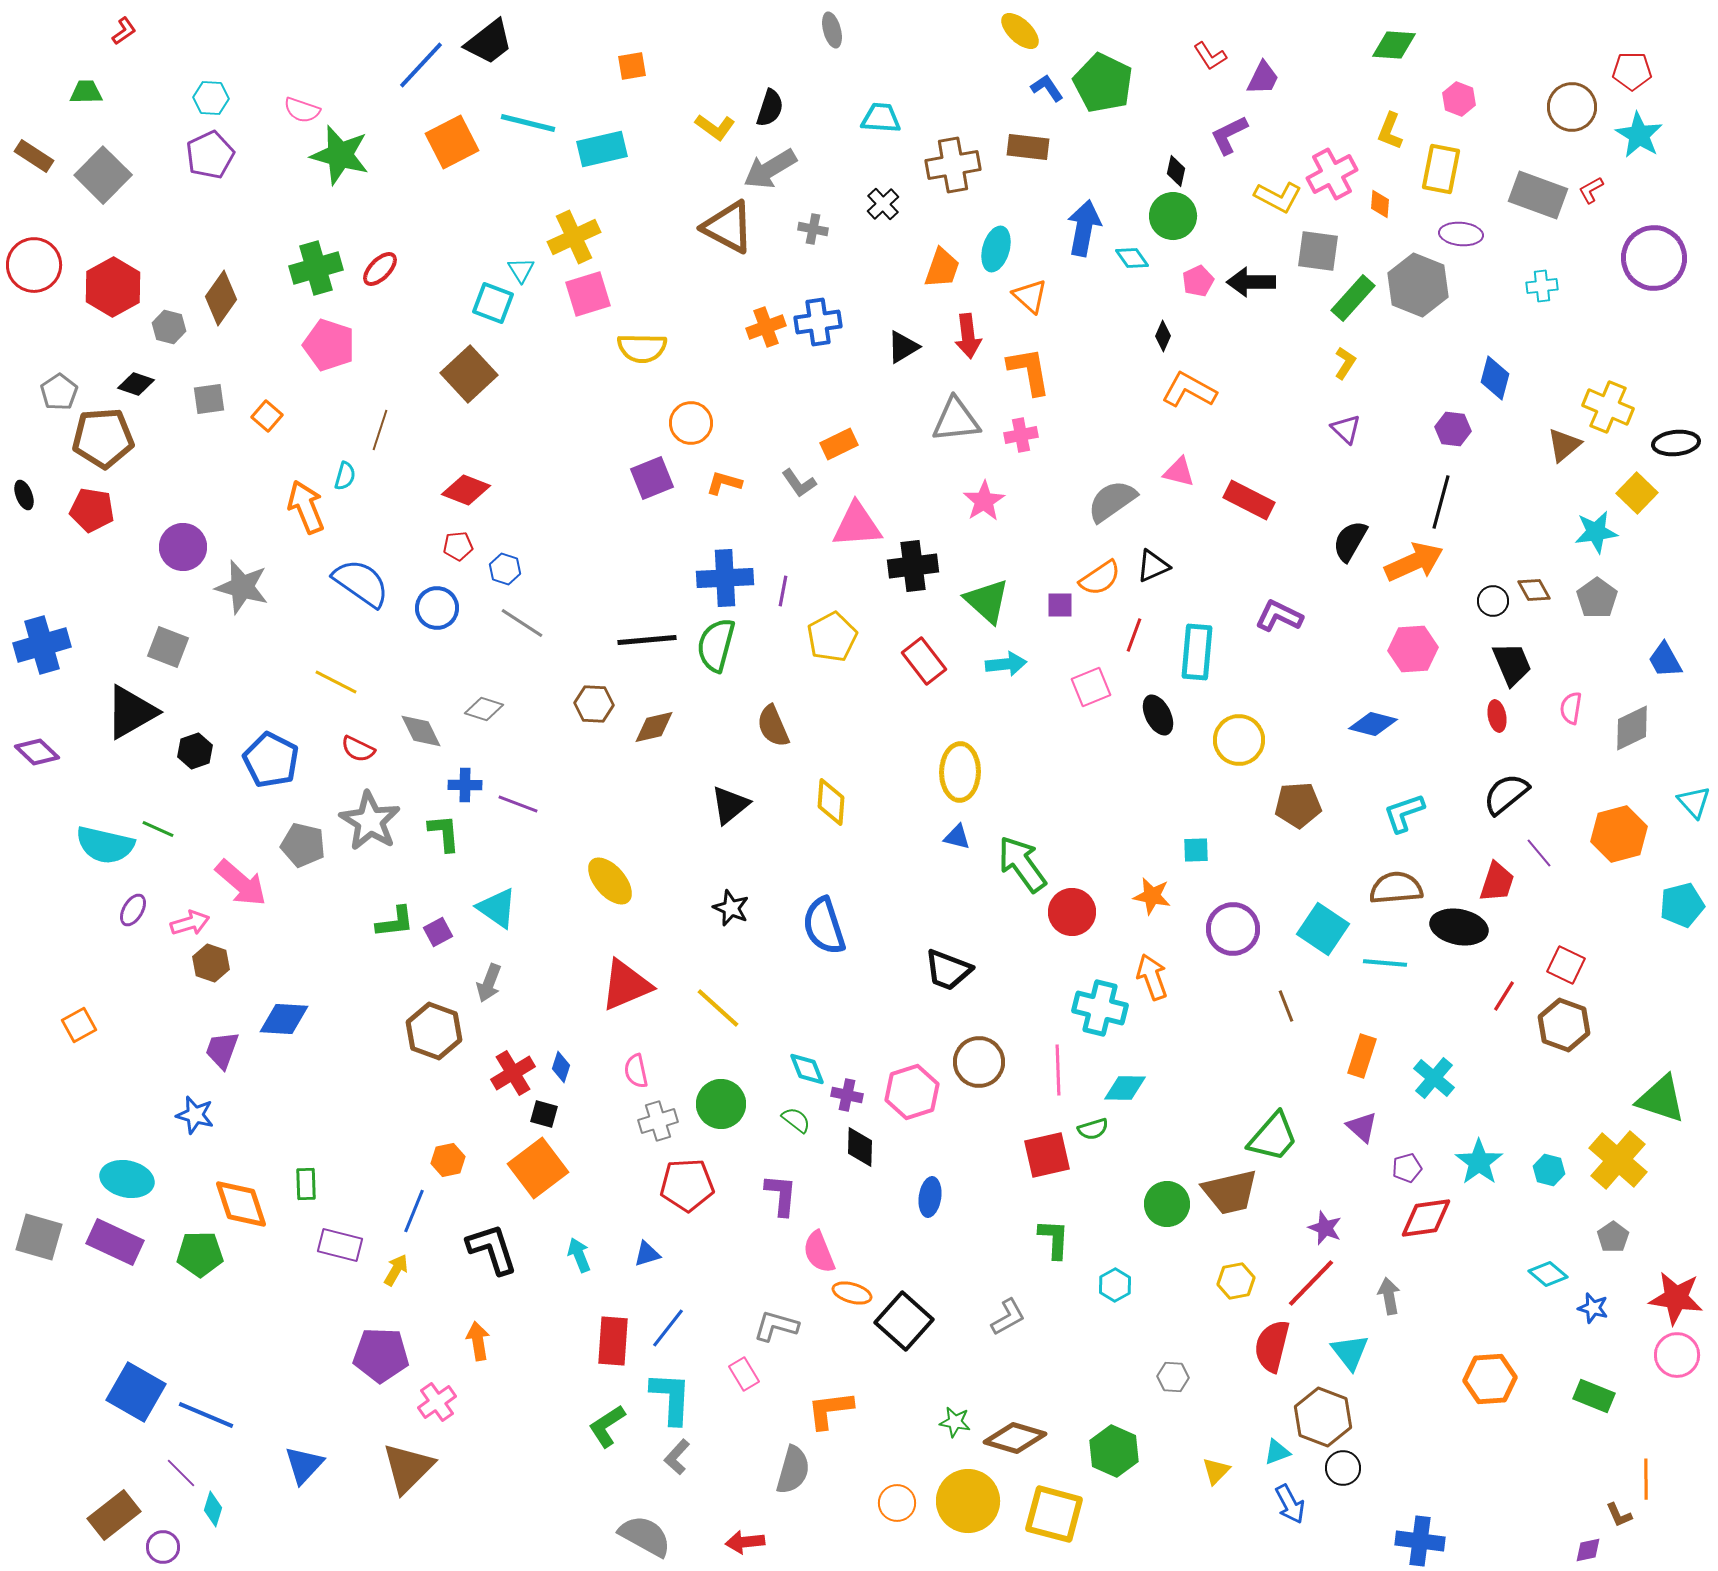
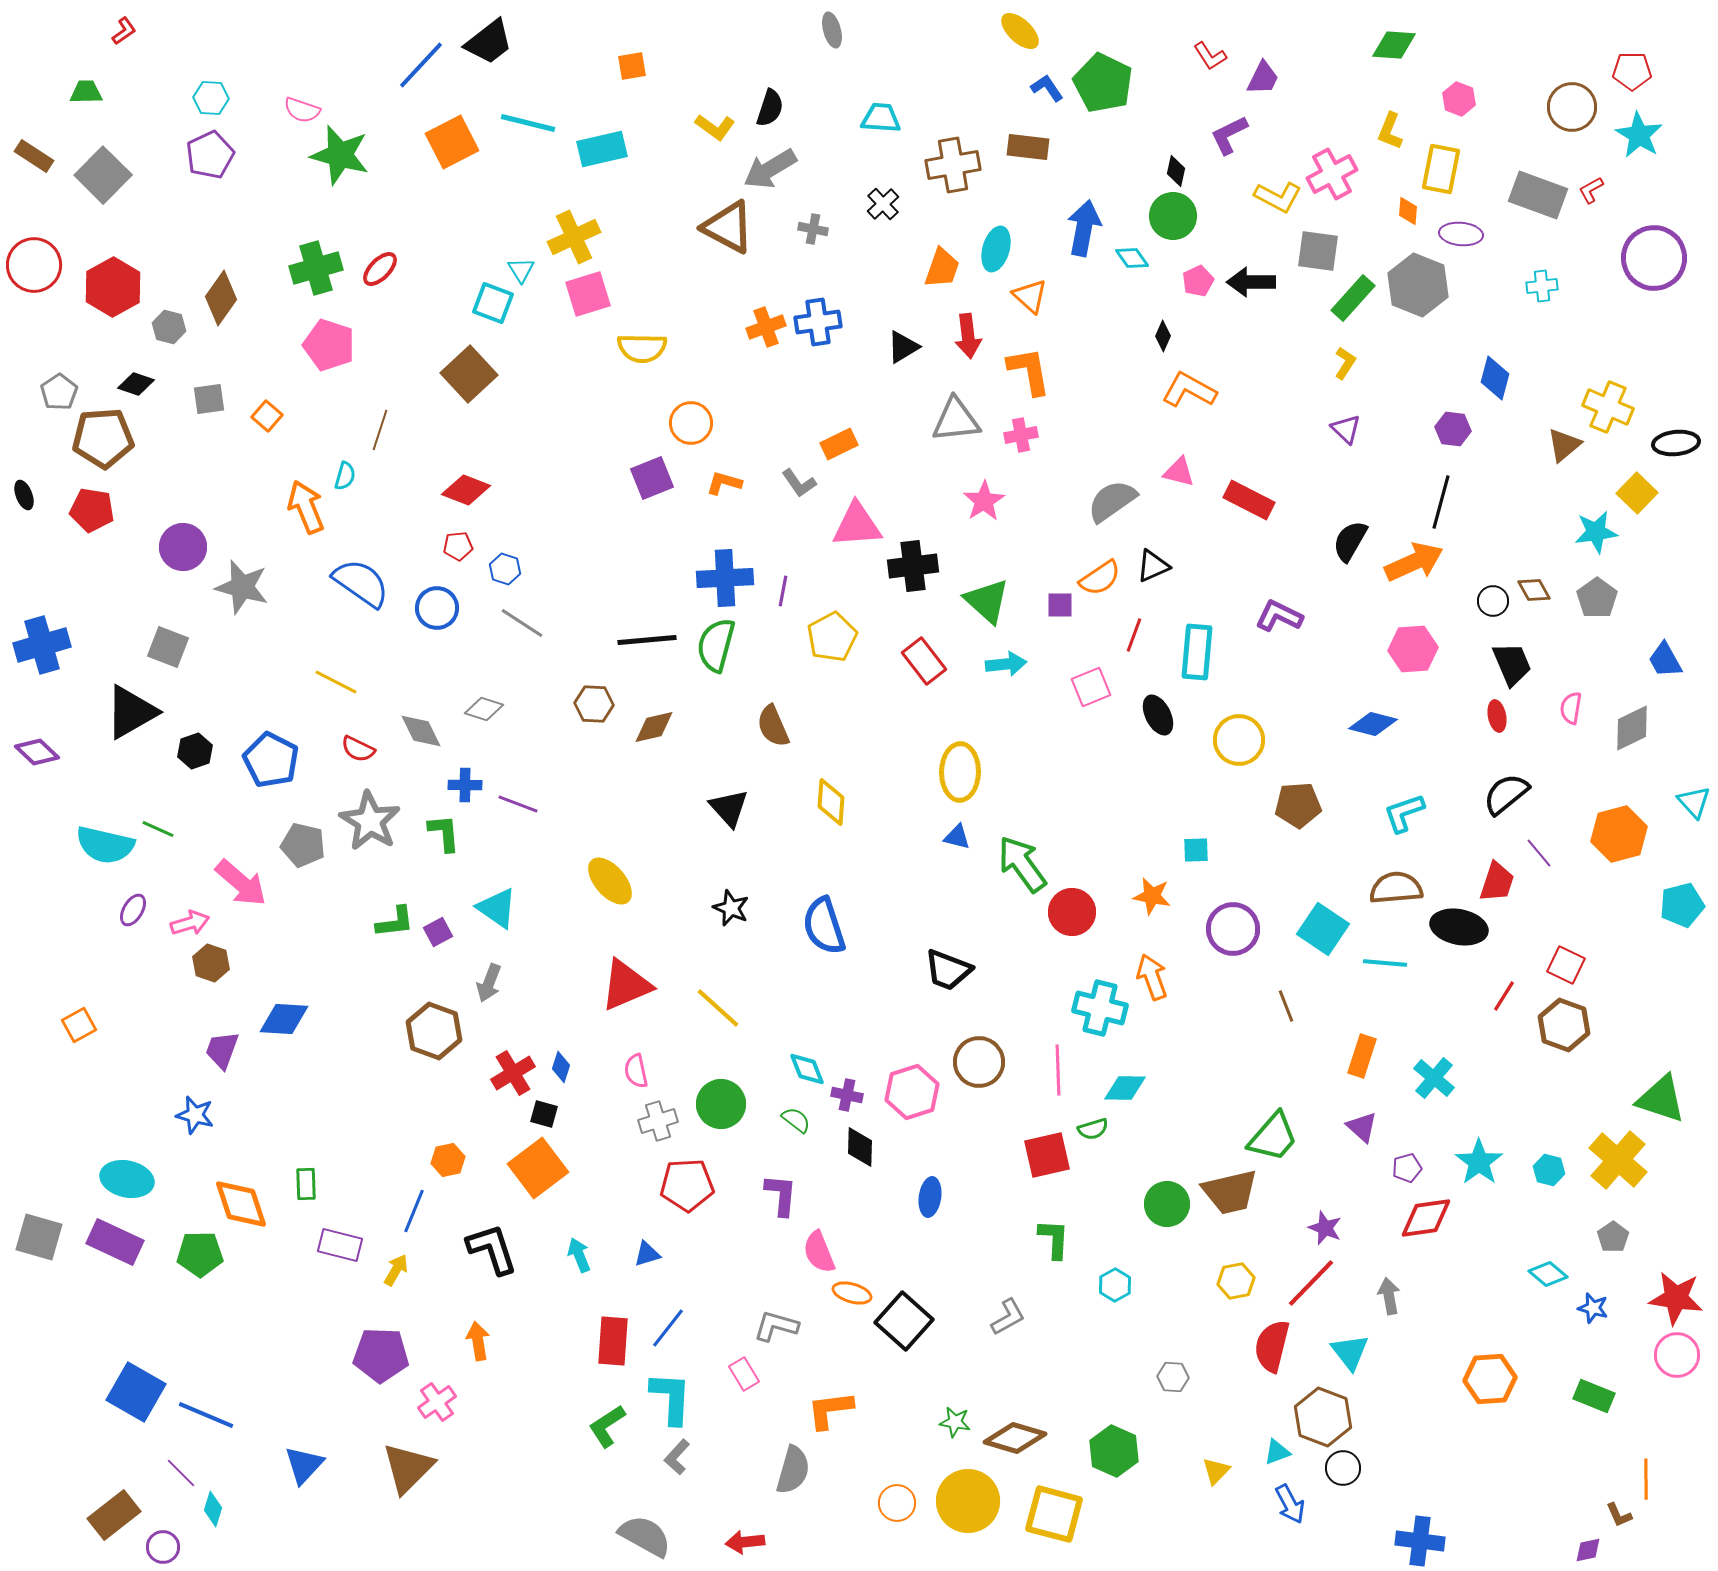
orange diamond at (1380, 204): moved 28 px right, 7 px down
black triangle at (730, 805): moved 1 px left, 3 px down; rotated 33 degrees counterclockwise
